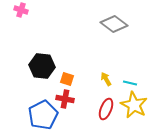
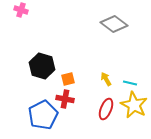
black hexagon: rotated 10 degrees clockwise
orange square: moved 1 px right; rotated 32 degrees counterclockwise
